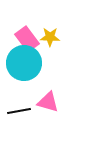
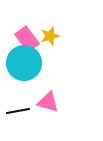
yellow star: moved 1 px up; rotated 18 degrees counterclockwise
black line: moved 1 px left
